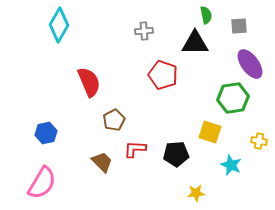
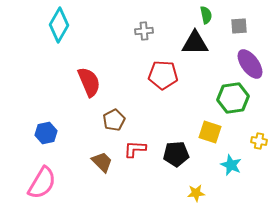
red pentagon: rotated 16 degrees counterclockwise
